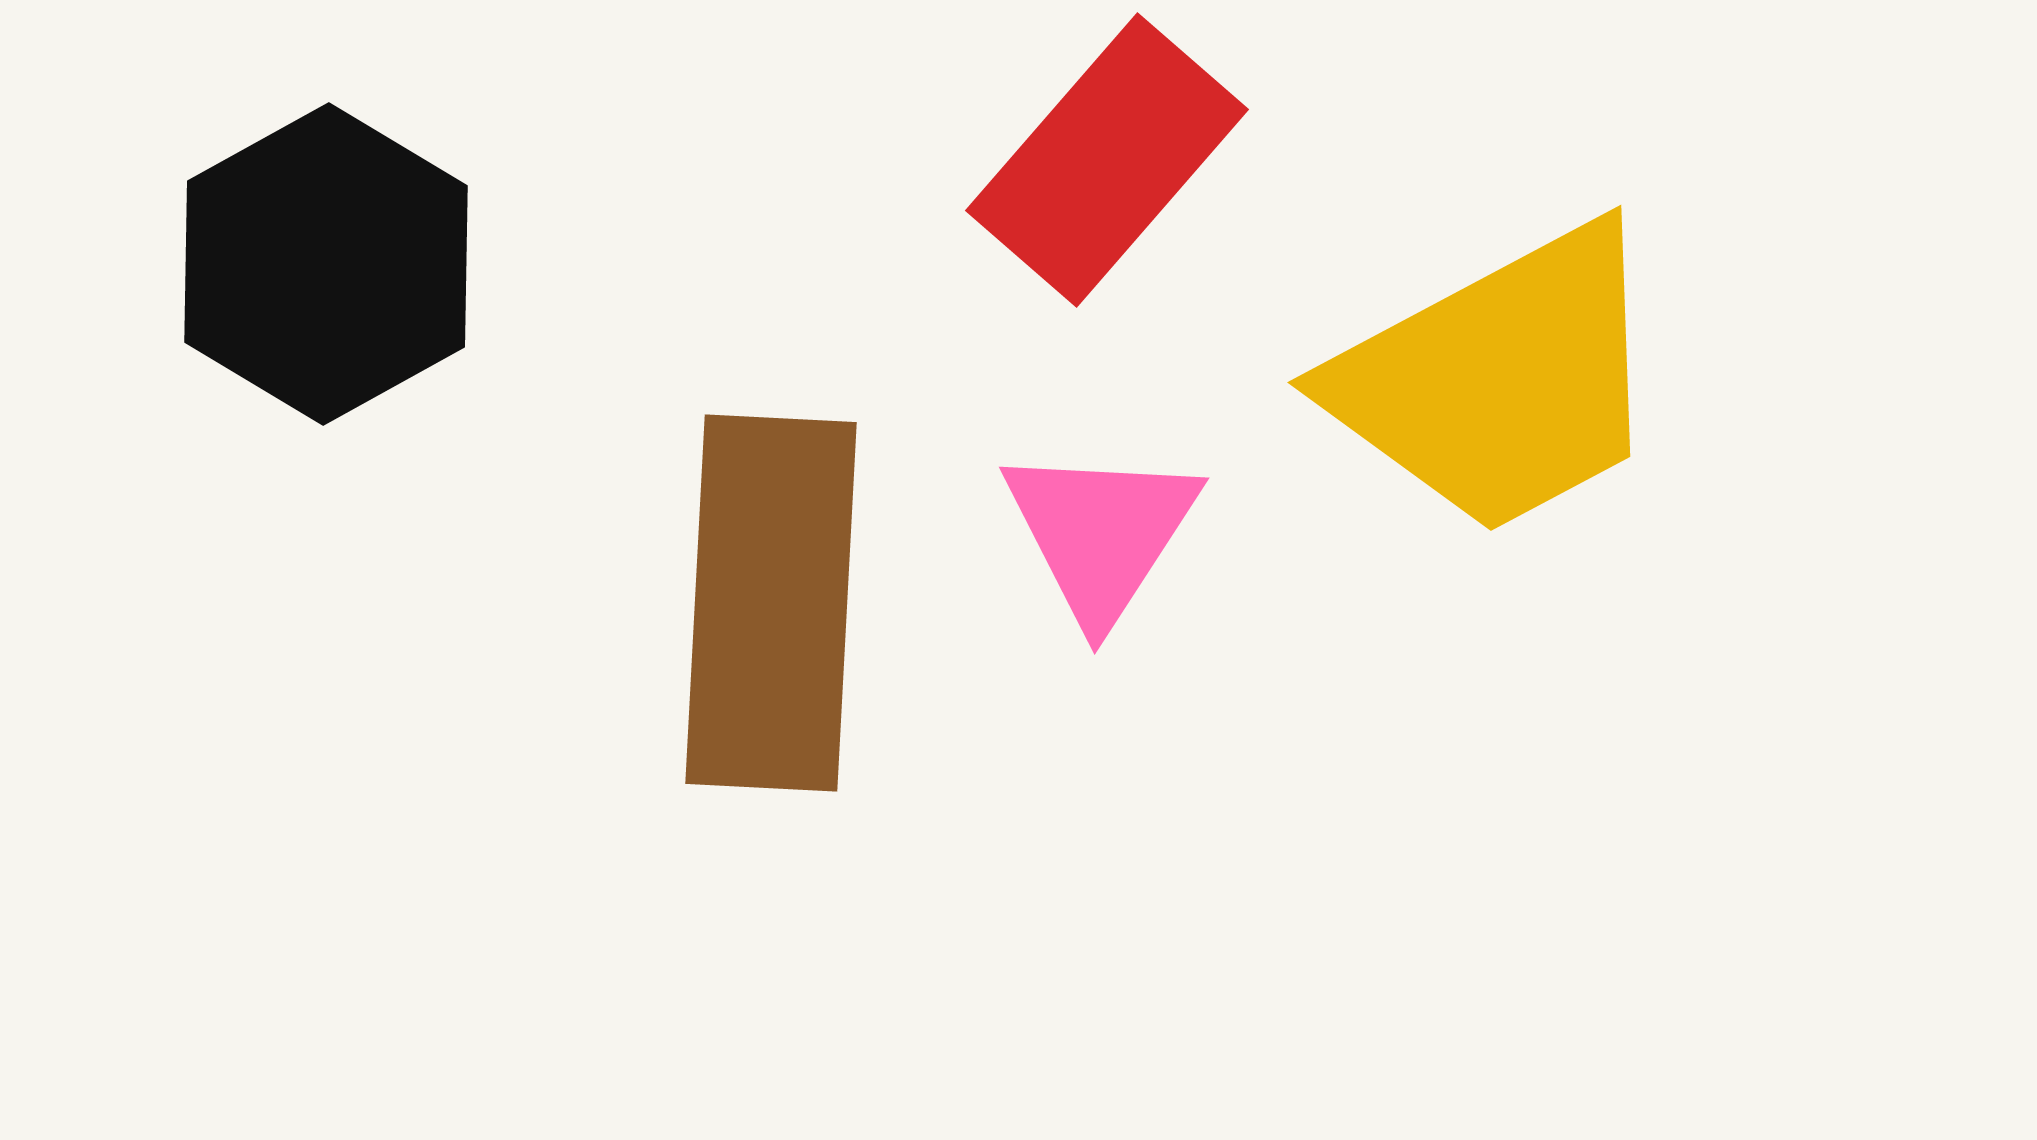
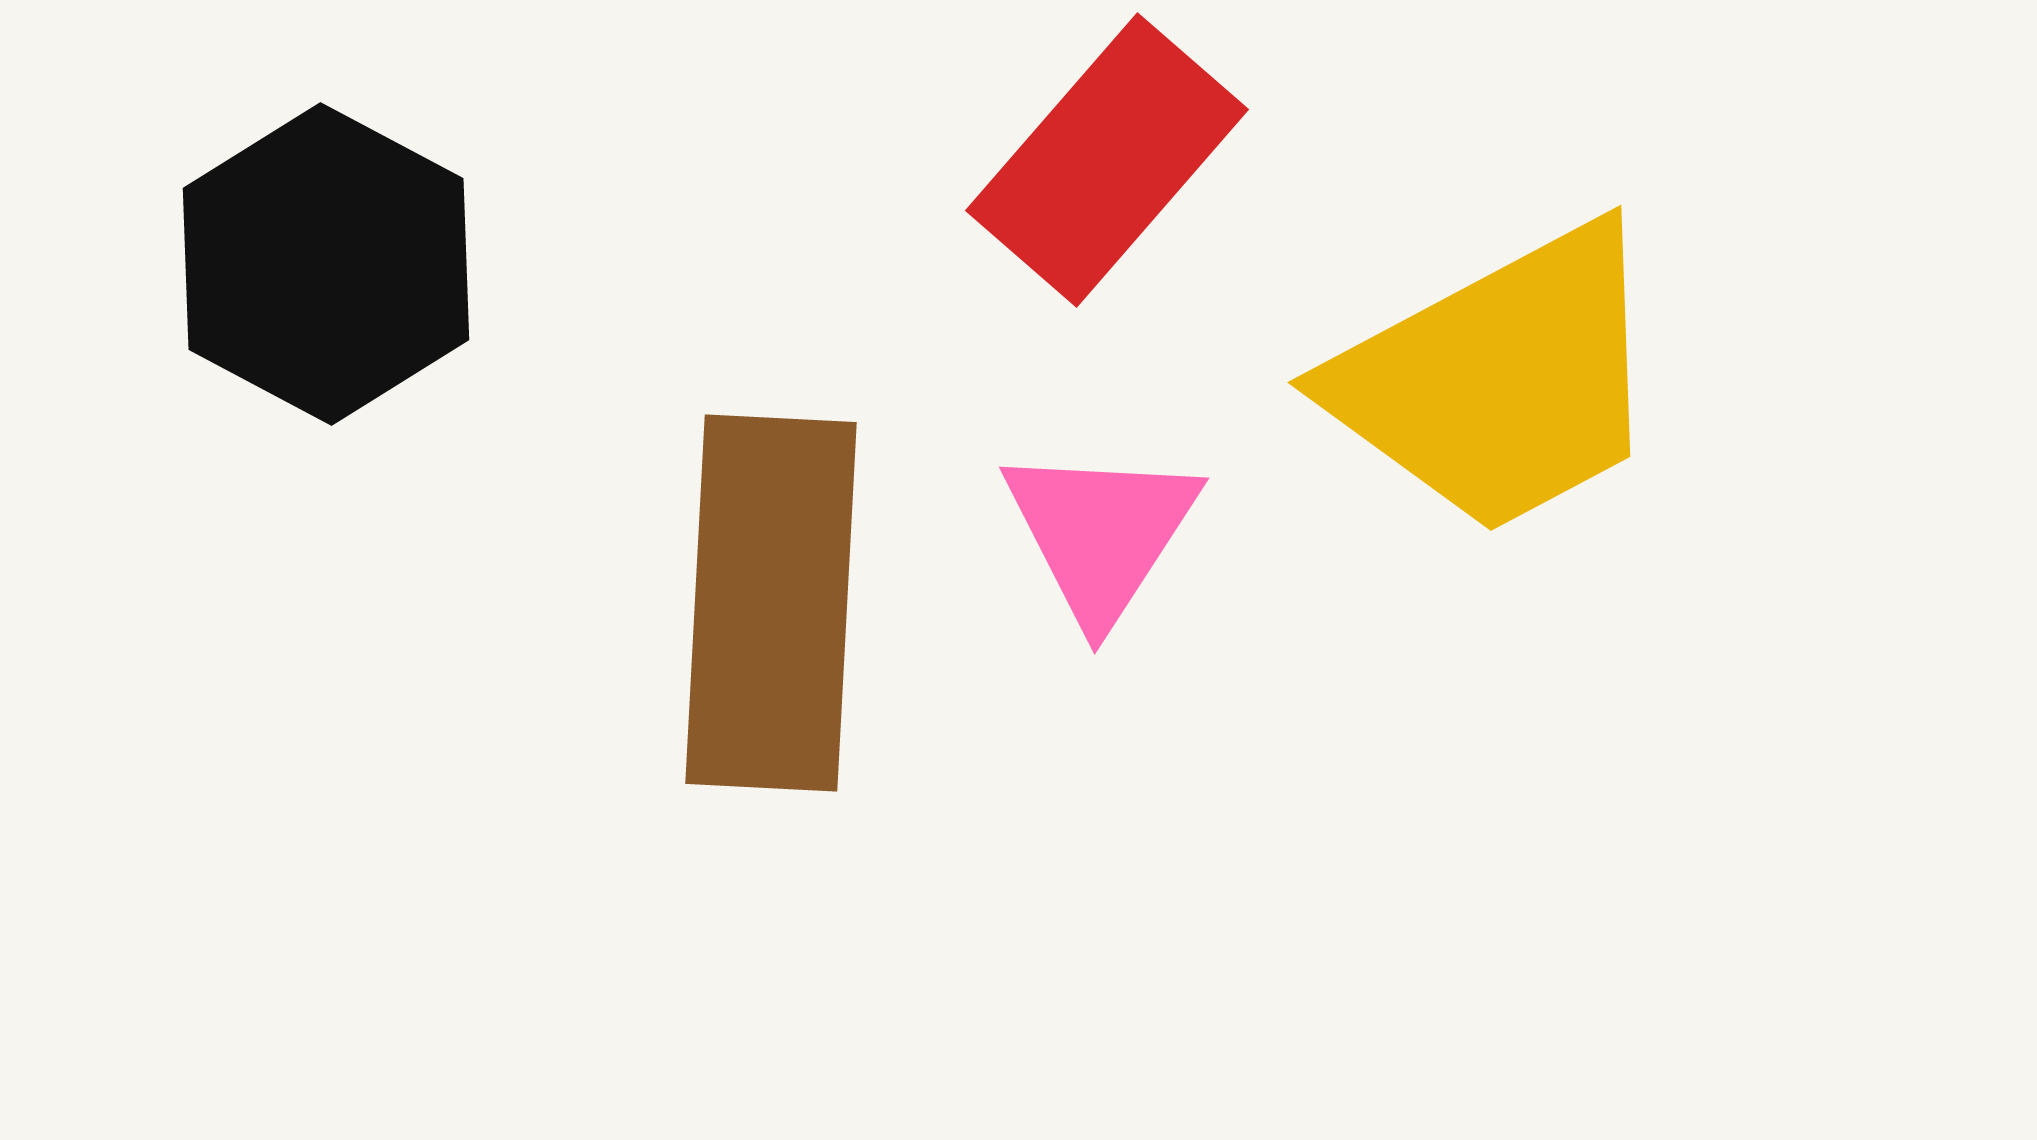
black hexagon: rotated 3 degrees counterclockwise
